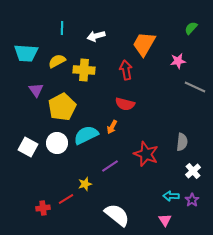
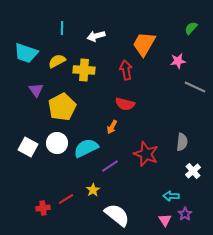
cyan trapezoid: rotated 15 degrees clockwise
cyan semicircle: moved 13 px down
yellow star: moved 8 px right, 6 px down; rotated 16 degrees counterclockwise
purple star: moved 7 px left, 14 px down
